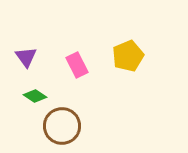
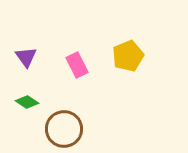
green diamond: moved 8 px left, 6 px down
brown circle: moved 2 px right, 3 px down
